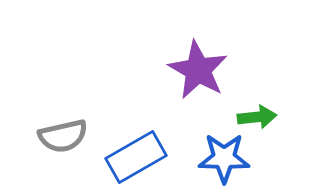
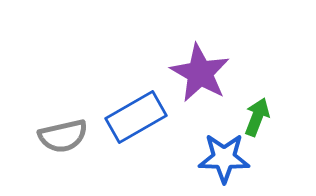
purple star: moved 2 px right, 3 px down
green arrow: rotated 63 degrees counterclockwise
blue rectangle: moved 40 px up
